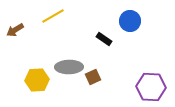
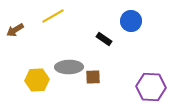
blue circle: moved 1 px right
brown square: rotated 21 degrees clockwise
